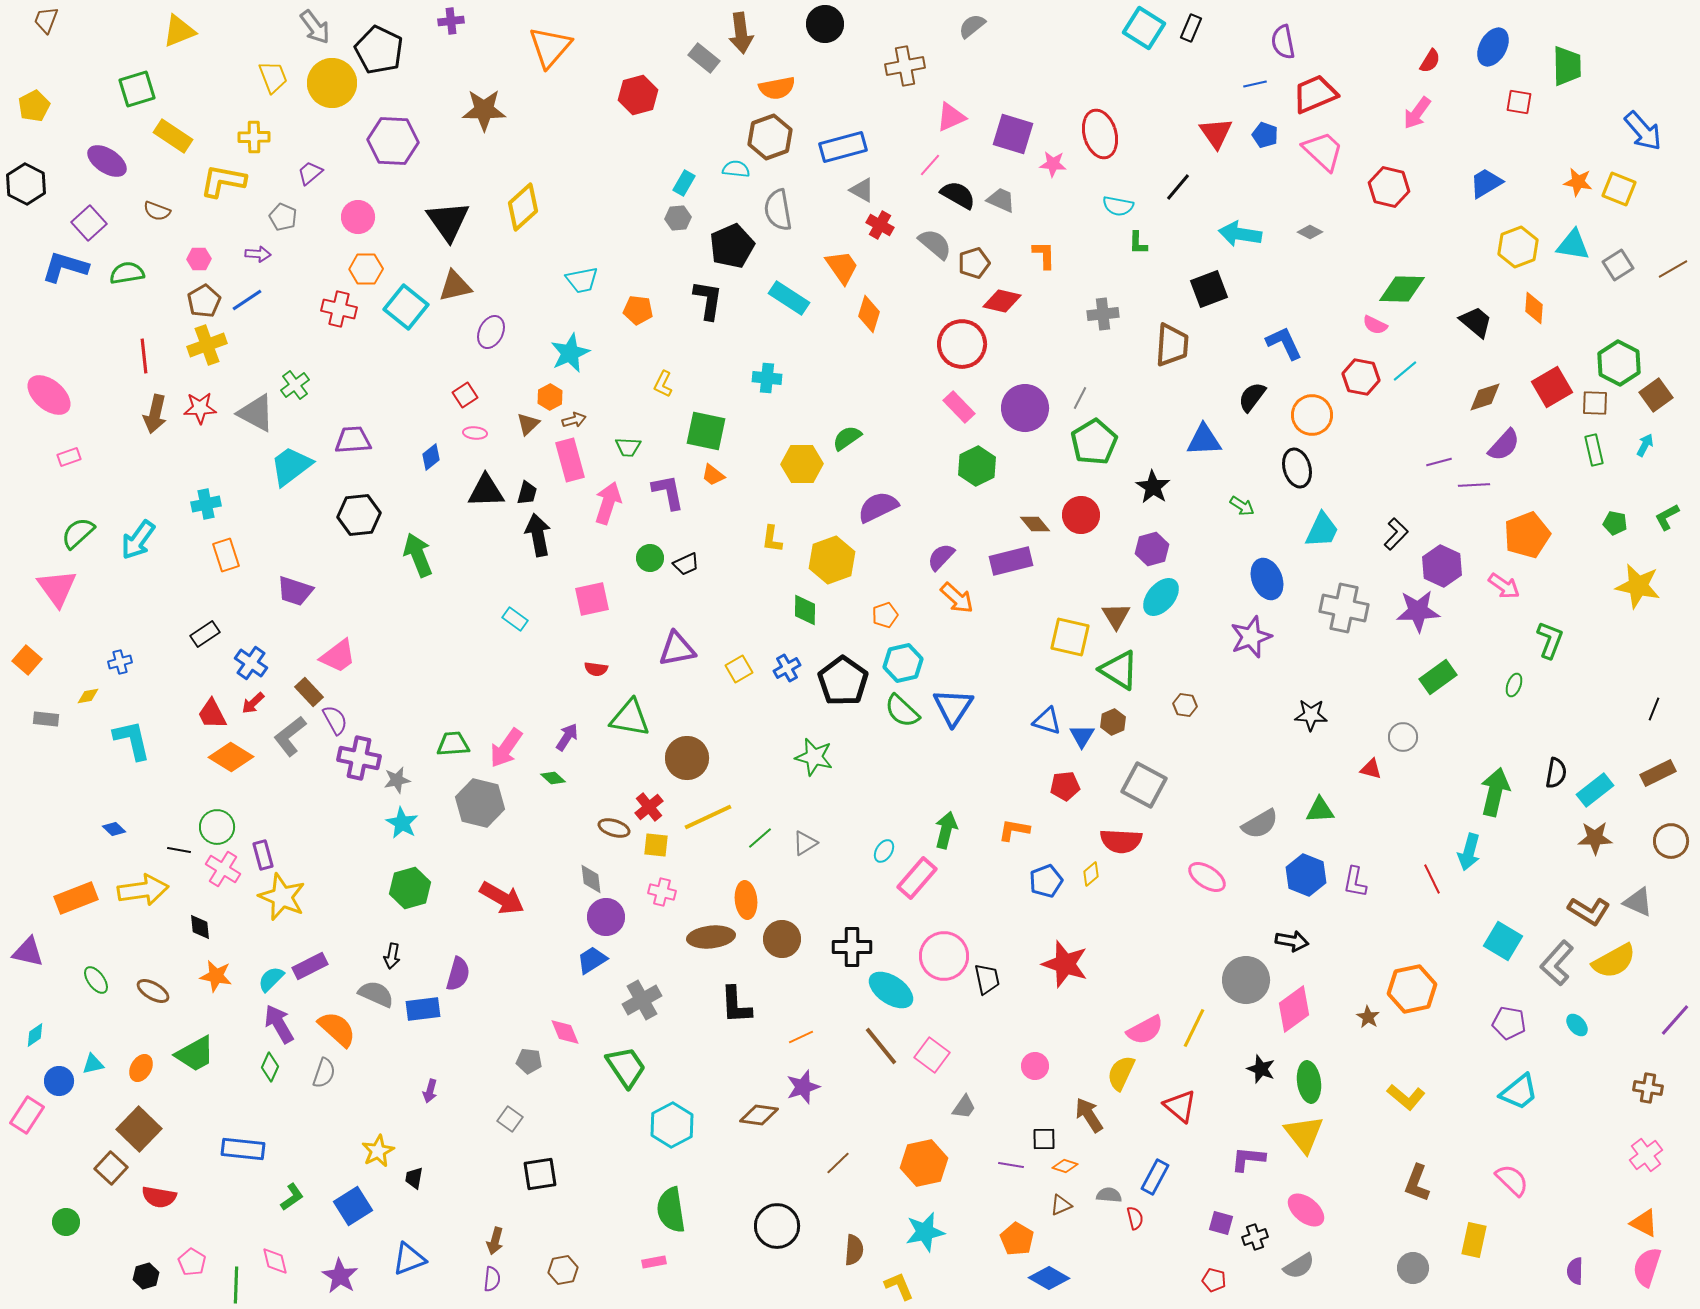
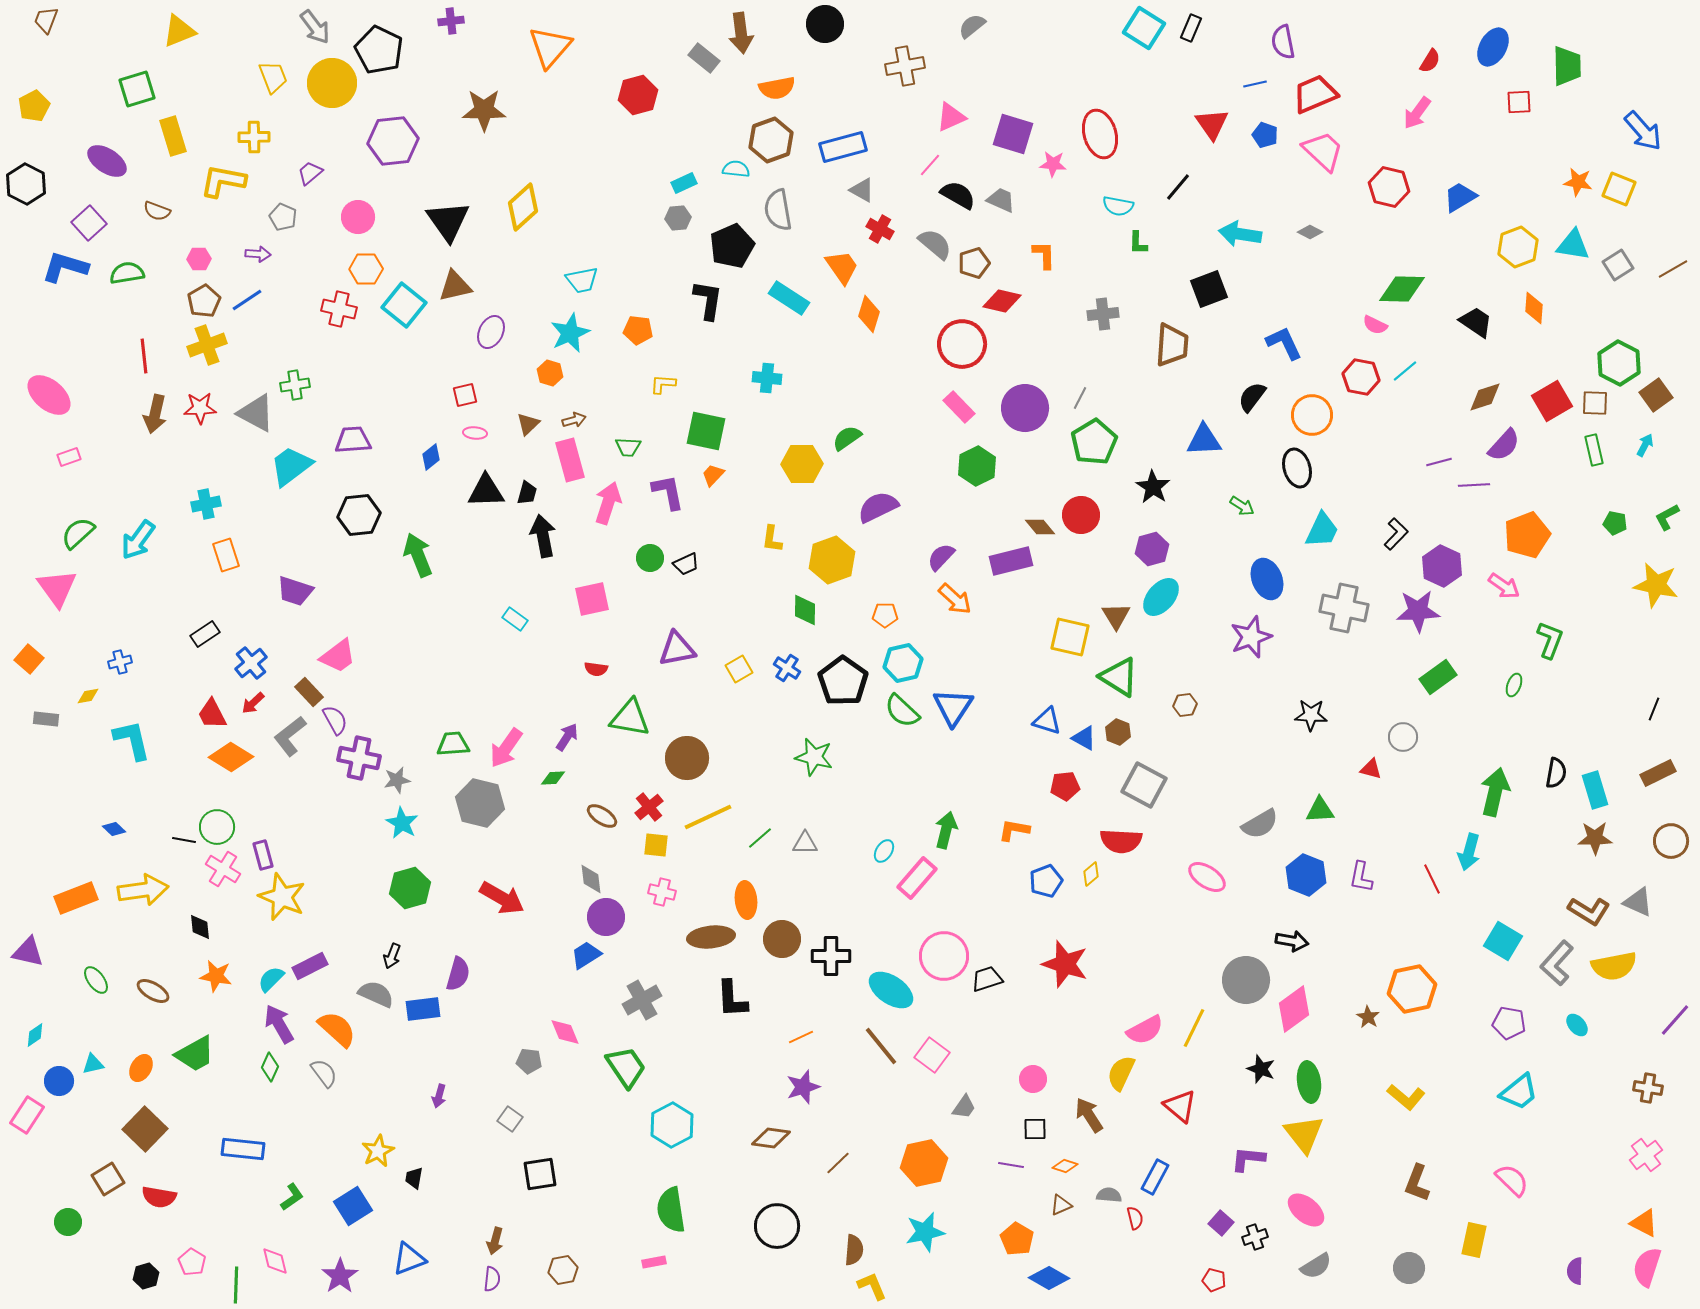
red square at (1519, 102): rotated 12 degrees counterclockwise
red triangle at (1216, 133): moved 4 px left, 9 px up
yellow rectangle at (173, 136): rotated 39 degrees clockwise
brown hexagon at (770, 137): moved 1 px right, 3 px down
purple hexagon at (393, 141): rotated 9 degrees counterclockwise
cyan rectangle at (684, 183): rotated 35 degrees clockwise
blue trapezoid at (1486, 183): moved 26 px left, 14 px down
red cross at (880, 225): moved 4 px down
cyan square at (406, 307): moved 2 px left, 2 px up
orange pentagon at (638, 310): moved 20 px down
black trapezoid at (1476, 322): rotated 6 degrees counterclockwise
cyan star at (570, 353): moved 20 px up
yellow L-shape at (663, 384): rotated 68 degrees clockwise
green cross at (295, 385): rotated 28 degrees clockwise
red square at (1552, 387): moved 14 px down
red square at (465, 395): rotated 20 degrees clockwise
orange hexagon at (550, 397): moved 24 px up; rotated 15 degrees counterclockwise
orange trapezoid at (713, 475): rotated 95 degrees clockwise
brown diamond at (1035, 524): moved 5 px right, 3 px down
black arrow at (538, 535): moved 5 px right, 1 px down
yellow star at (1638, 586): moved 18 px right, 1 px up
orange arrow at (957, 598): moved 2 px left, 1 px down
orange pentagon at (885, 615): rotated 20 degrees clockwise
orange square at (27, 660): moved 2 px right, 1 px up
blue cross at (251, 663): rotated 16 degrees clockwise
blue cross at (787, 668): rotated 28 degrees counterclockwise
green triangle at (1119, 670): moved 7 px down
brown hexagon at (1185, 705): rotated 15 degrees counterclockwise
brown hexagon at (1113, 722): moved 5 px right, 10 px down; rotated 15 degrees counterclockwise
blue triangle at (1082, 736): moved 2 px right, 2 px down; rotated 32 degrees counterclockwise
green diamond at (553, 778): rotated 45 degrees counterclockwise
cyan rectangle at (1595, 790): rotated 69 degrees counterclockwise
brown ellipse at (614, 828): moved 12 px left, 12 px up; rotated 16 degrees clockwise
gray triangle at (805, 843): rotated 32 degrees clockwise
black line at (179, 850): moved 5 px right, 10 px up
purple L-shape at (1355, 882): moved 6 px right, 5 px up
black cross at (852, 947): moved 21 px left, 9 px down
black arrow at (392, 956): rotated 10 degrees clockwise
blue trapezoid at (592, 960): moved 6 px left, 5 px up
yellow semicircle at (1614, 961): moved 5 px down; rotated 18 degrees clockwise
black trapezoid at (987, 979): rotated 96 degrees counterclockwise
black L-shape at (736, 1005): moved 4 px left, 6 px up
pink circle at (1035, 1066): moved 2 px left, 13 px down
gray semicircle at (324, 1073): rotated 56 degrees counterclockwise
purple arrow at (430, 1091): moved 9 px right, 5 px down
brown diamond at (759, 1115): moved 12 px right, 23 px down
brown square at (139, 1129): moved 6 px right
black square at (1044, 1139): moved 9 px left, 10 px up
brown square at (111, 1168): moved 3 px left, 11 px down; rotated 16 degrees clockwise
green circle at (66, 1222): moved 2 px right
purple square at (1221, 1223): rotated 25 degrees clockwise
gray semicircle at (1299, 1266): moved 17 px right
gray circle at (1413, 1268): moved 4 px left
purple star at (340, 1276): rotated 6 degrees clockwise
yellow L-shape at (899, 1286): moved 27 px left
